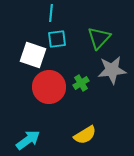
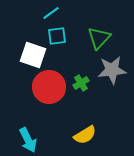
cyan line: rotated 48 degrees clockwise
cyan square: moved 3 px up
cyan arrow: rotated 100 degrees clockwise
